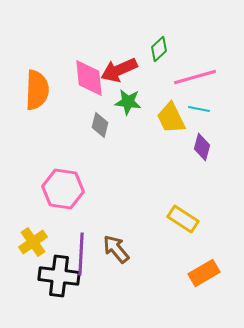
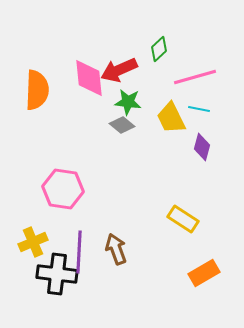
gray diamond: moved 22 px right; rotated 65 degrees counterclockwise
yellow cross: rotated 12 degrees clockwise
brown arrow: rotated 20 degrees clockwise
purple line: moved 2 px left, 2 px up
black cross: moved 2 px left, 2 px up
